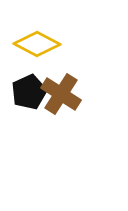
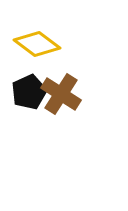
yellow diamond: rotated 9 degrees clockwise
